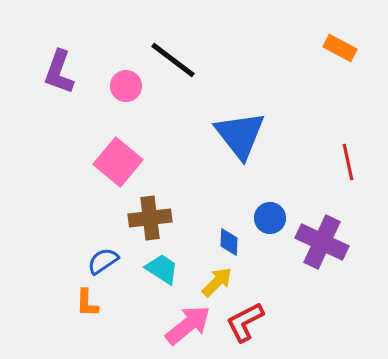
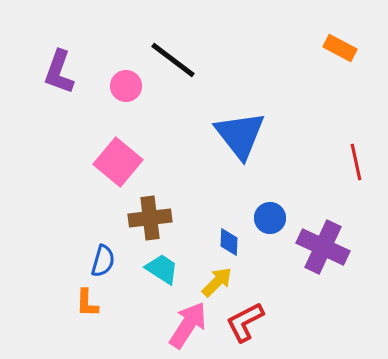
red line: moved 8 px right
purple cross: moved 1 px right, 5 px down
blue semicircle: rotated 140 degrees clockwise
pink arrow: rotated 18 degrees counterclockwise
